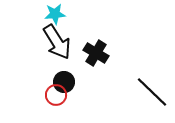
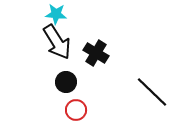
cyan star: moved 1 px right; rotated 10 degrees clockwise
black circle: moved 2 px right
red circle: moved 20 px right, 15 px down
